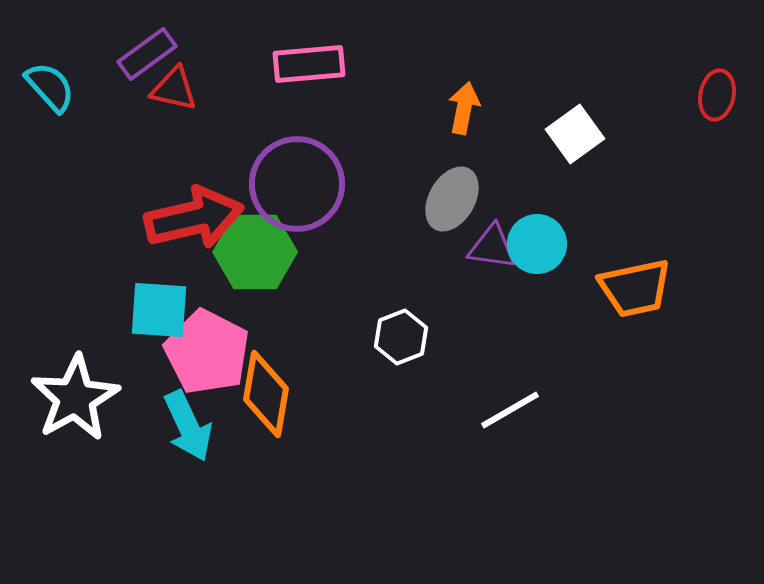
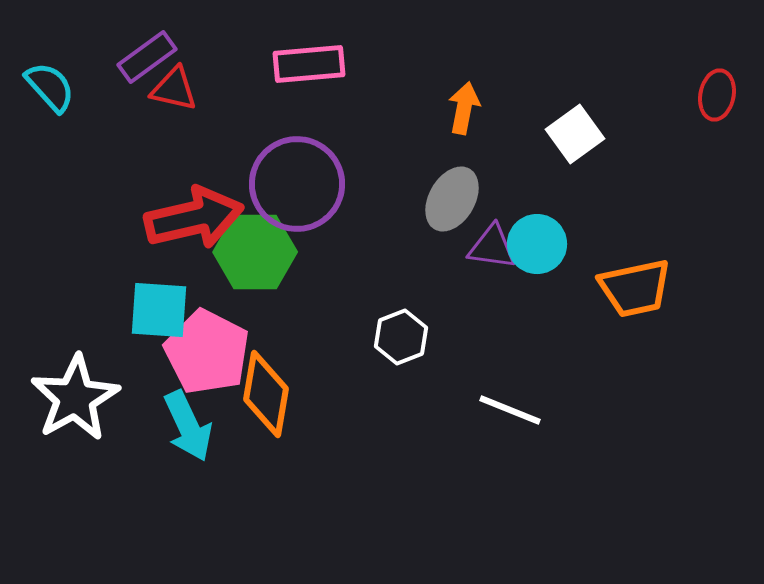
purple rectangle: moved 3 px down
white line: rotated 52 degrees clockwise
